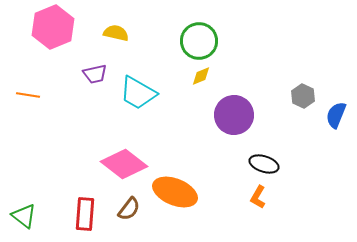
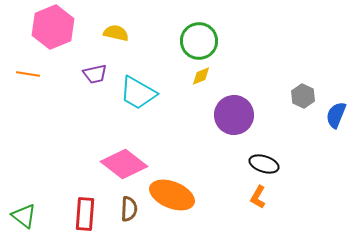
orange line: moved 21 px up
orange ellipse: moved 3 px left, 3 px down
brown semicircle: rotated 35 degrees counterclockwise
